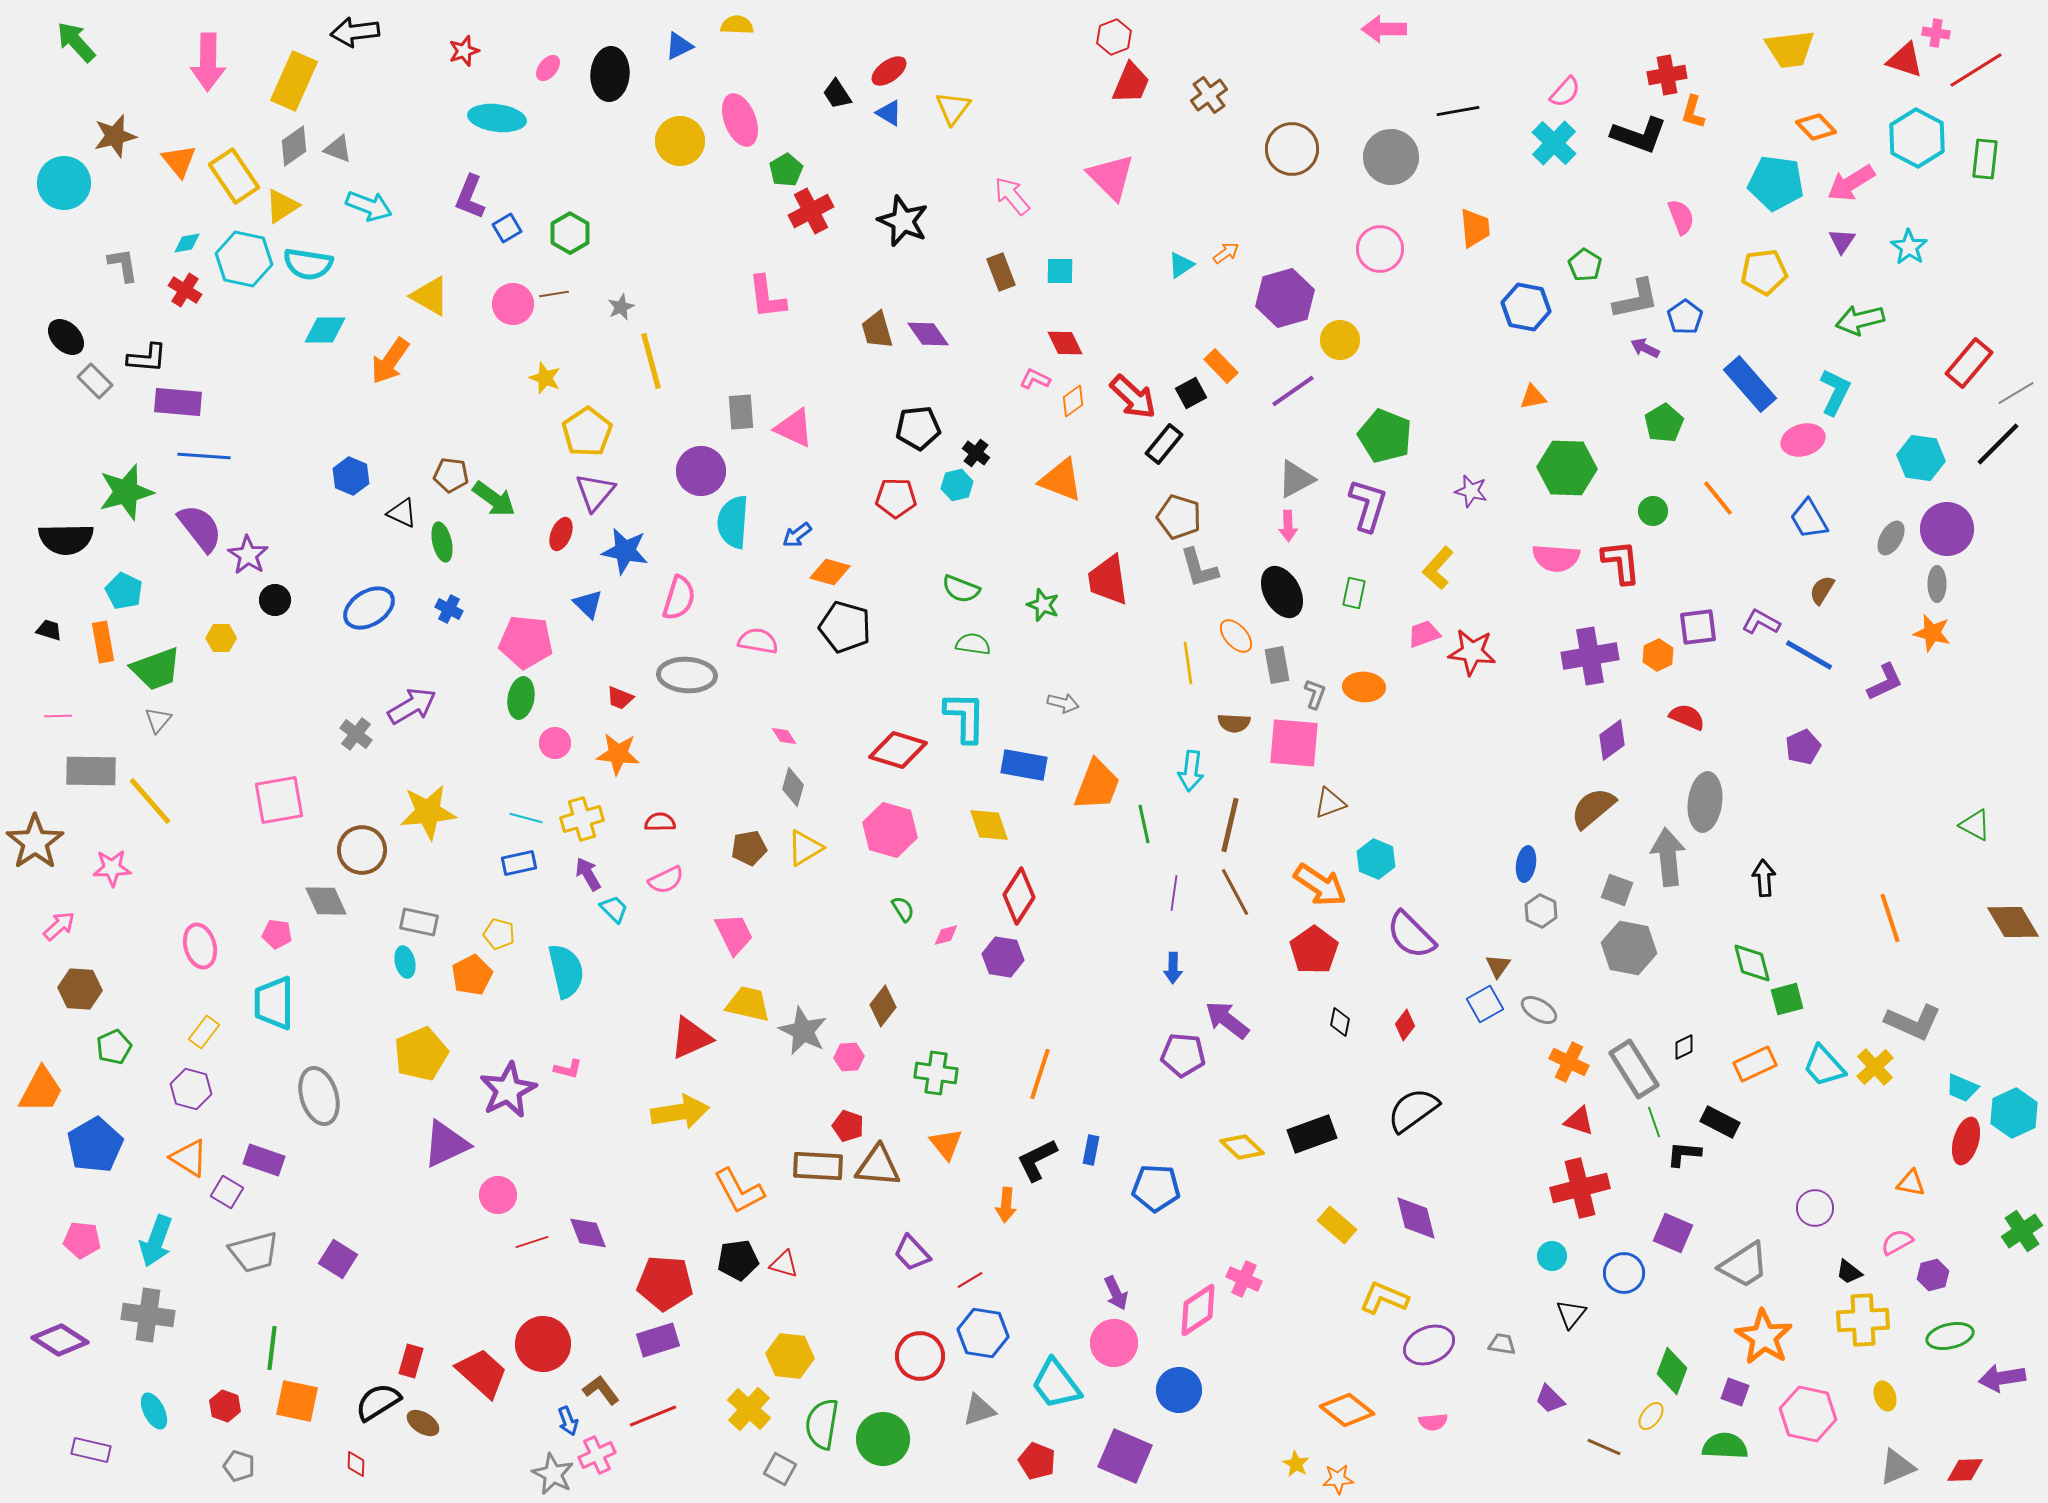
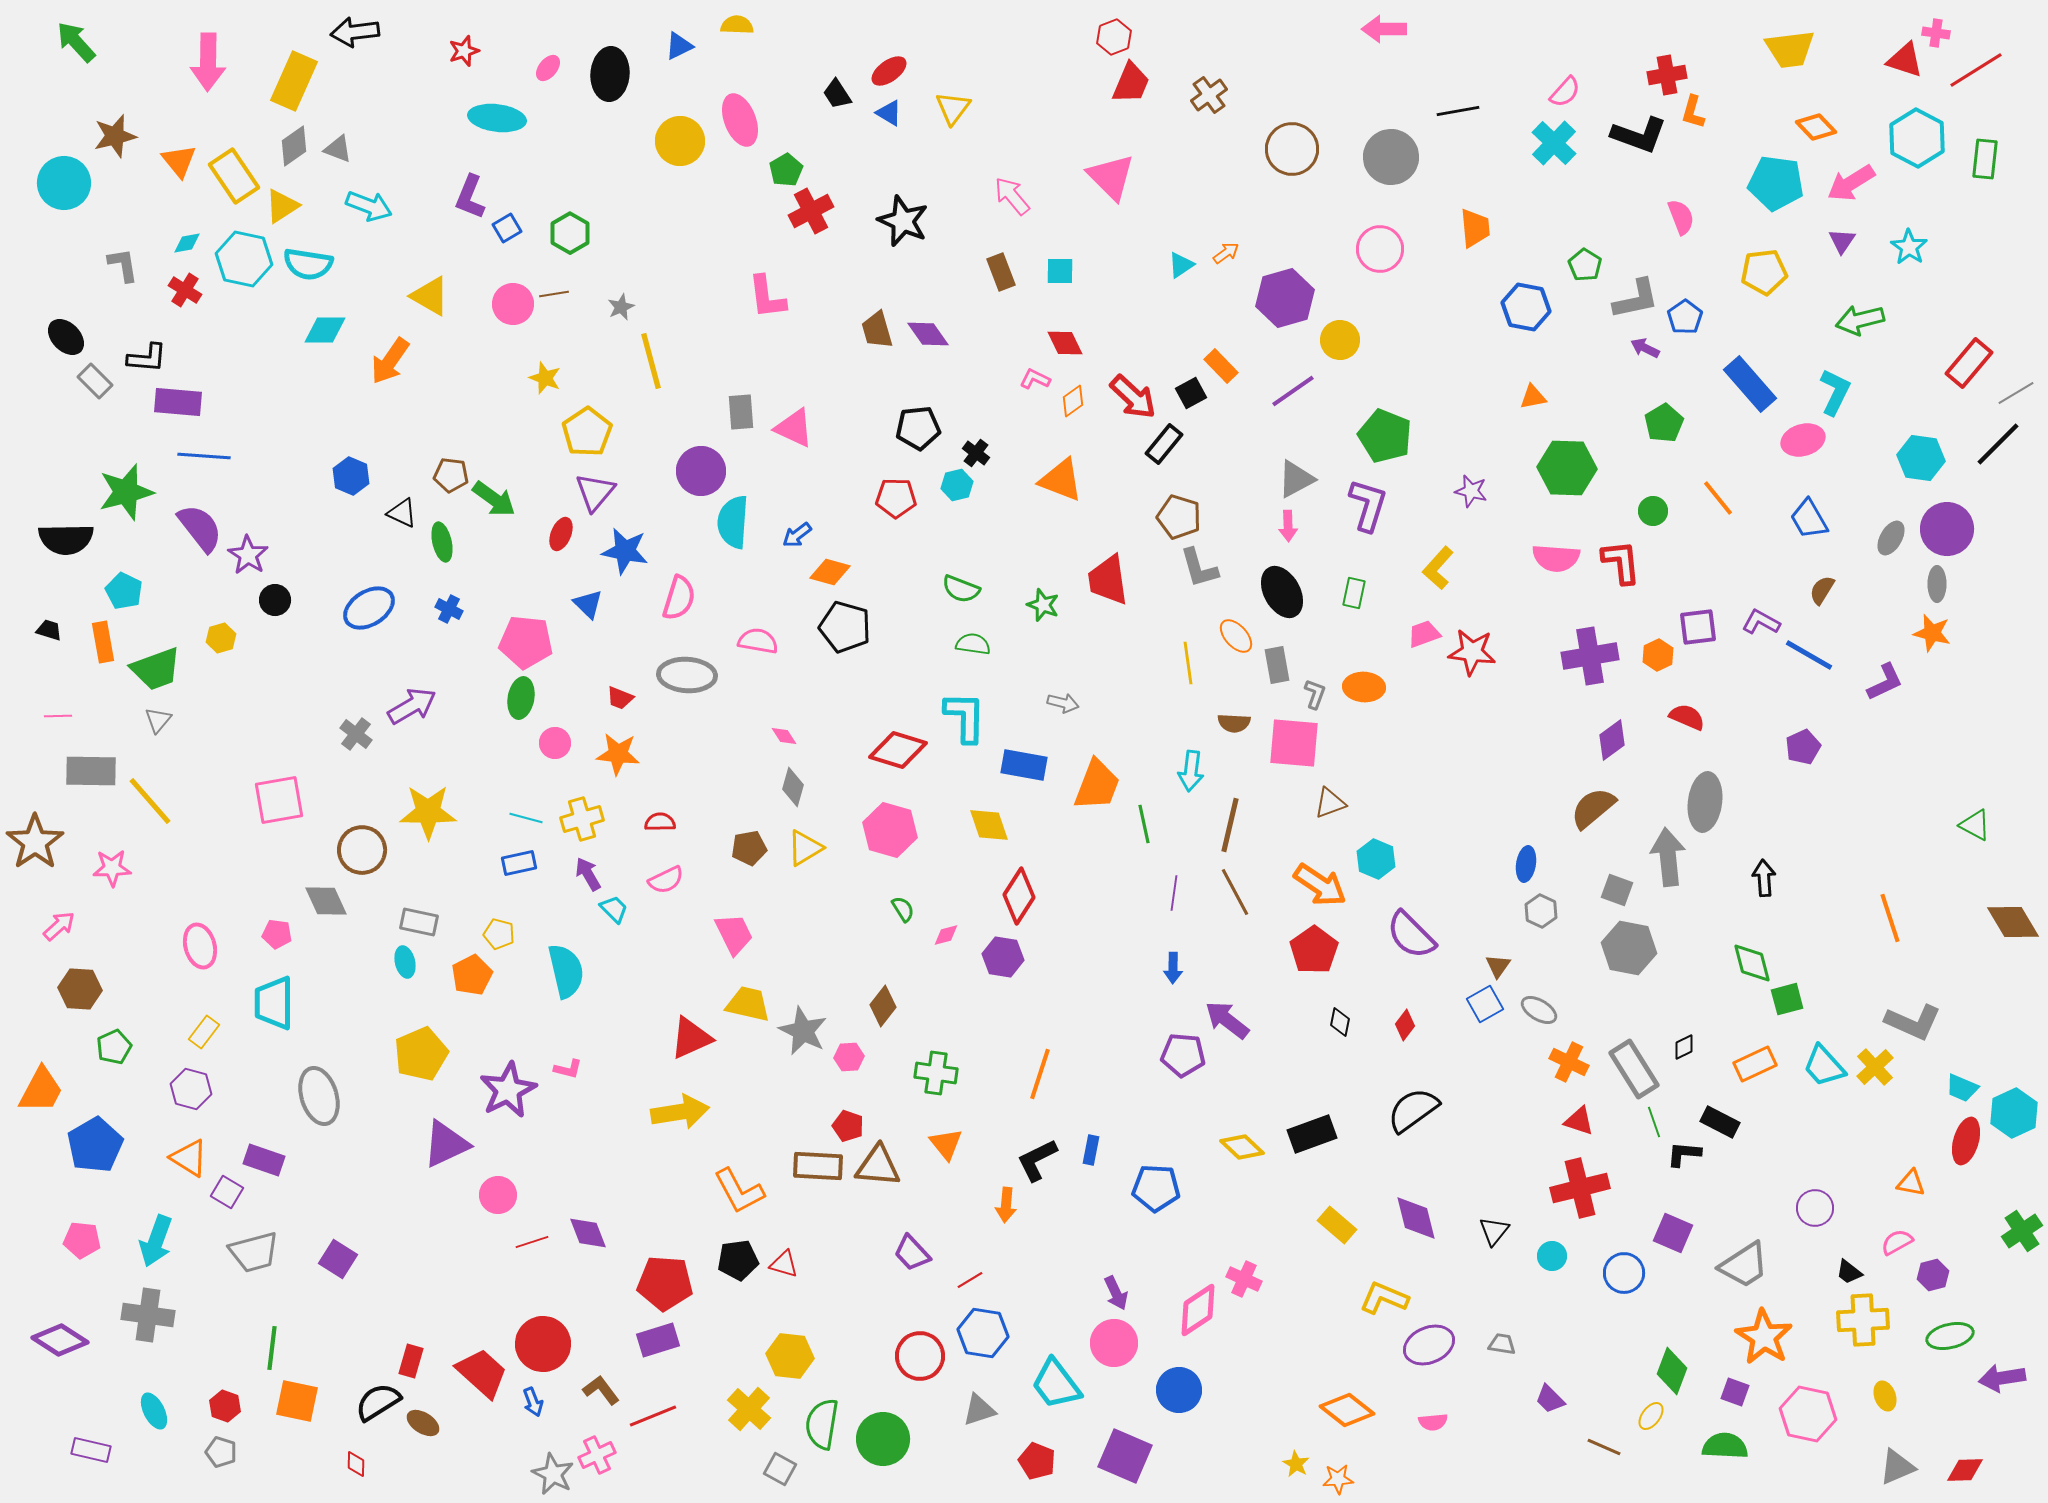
yellow hexagon at (221, 638): rotated 16 degrees counterclockwise
yellow star at (428, 812): rotated 6 degrees clockwise
black triangle at (1571, 1314): moved 77 px left, 83 px up
blue arrow at (568, 1421): moved 35 px left, 19 px up
gray pentagon at (239, 1466): moved 18 px left, 14 px up
